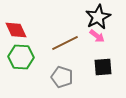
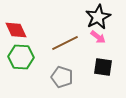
pink arrow: moved 1 px right, 1 px down
black square: rotated 12 degrees clockwise
